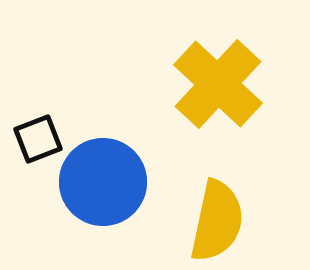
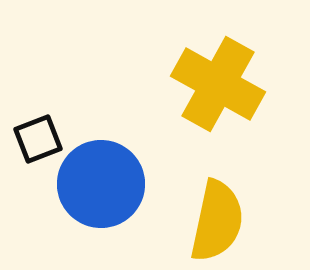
yellow cross: rotated 14 degrees counterclockwise
blue circle: moved 2 px left, 2 px down
